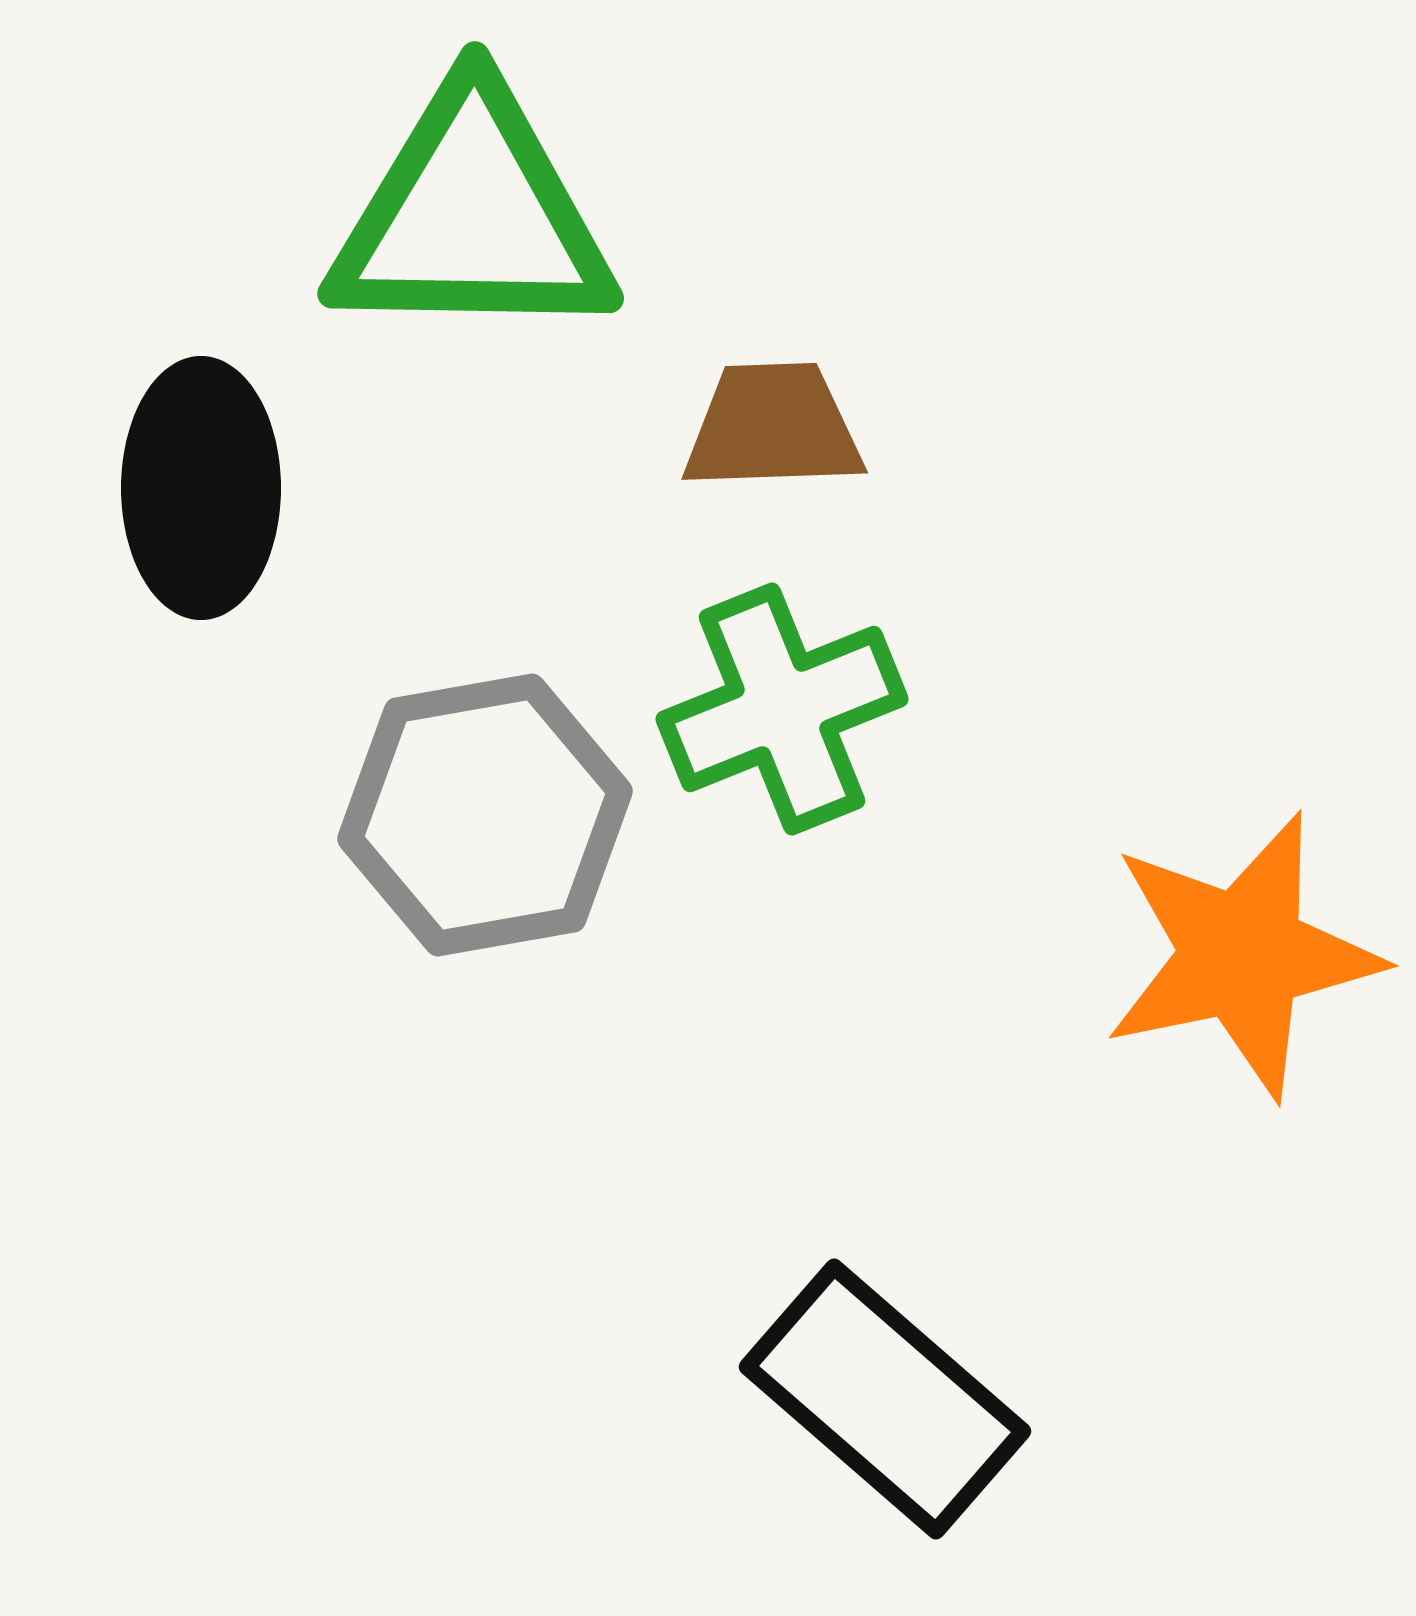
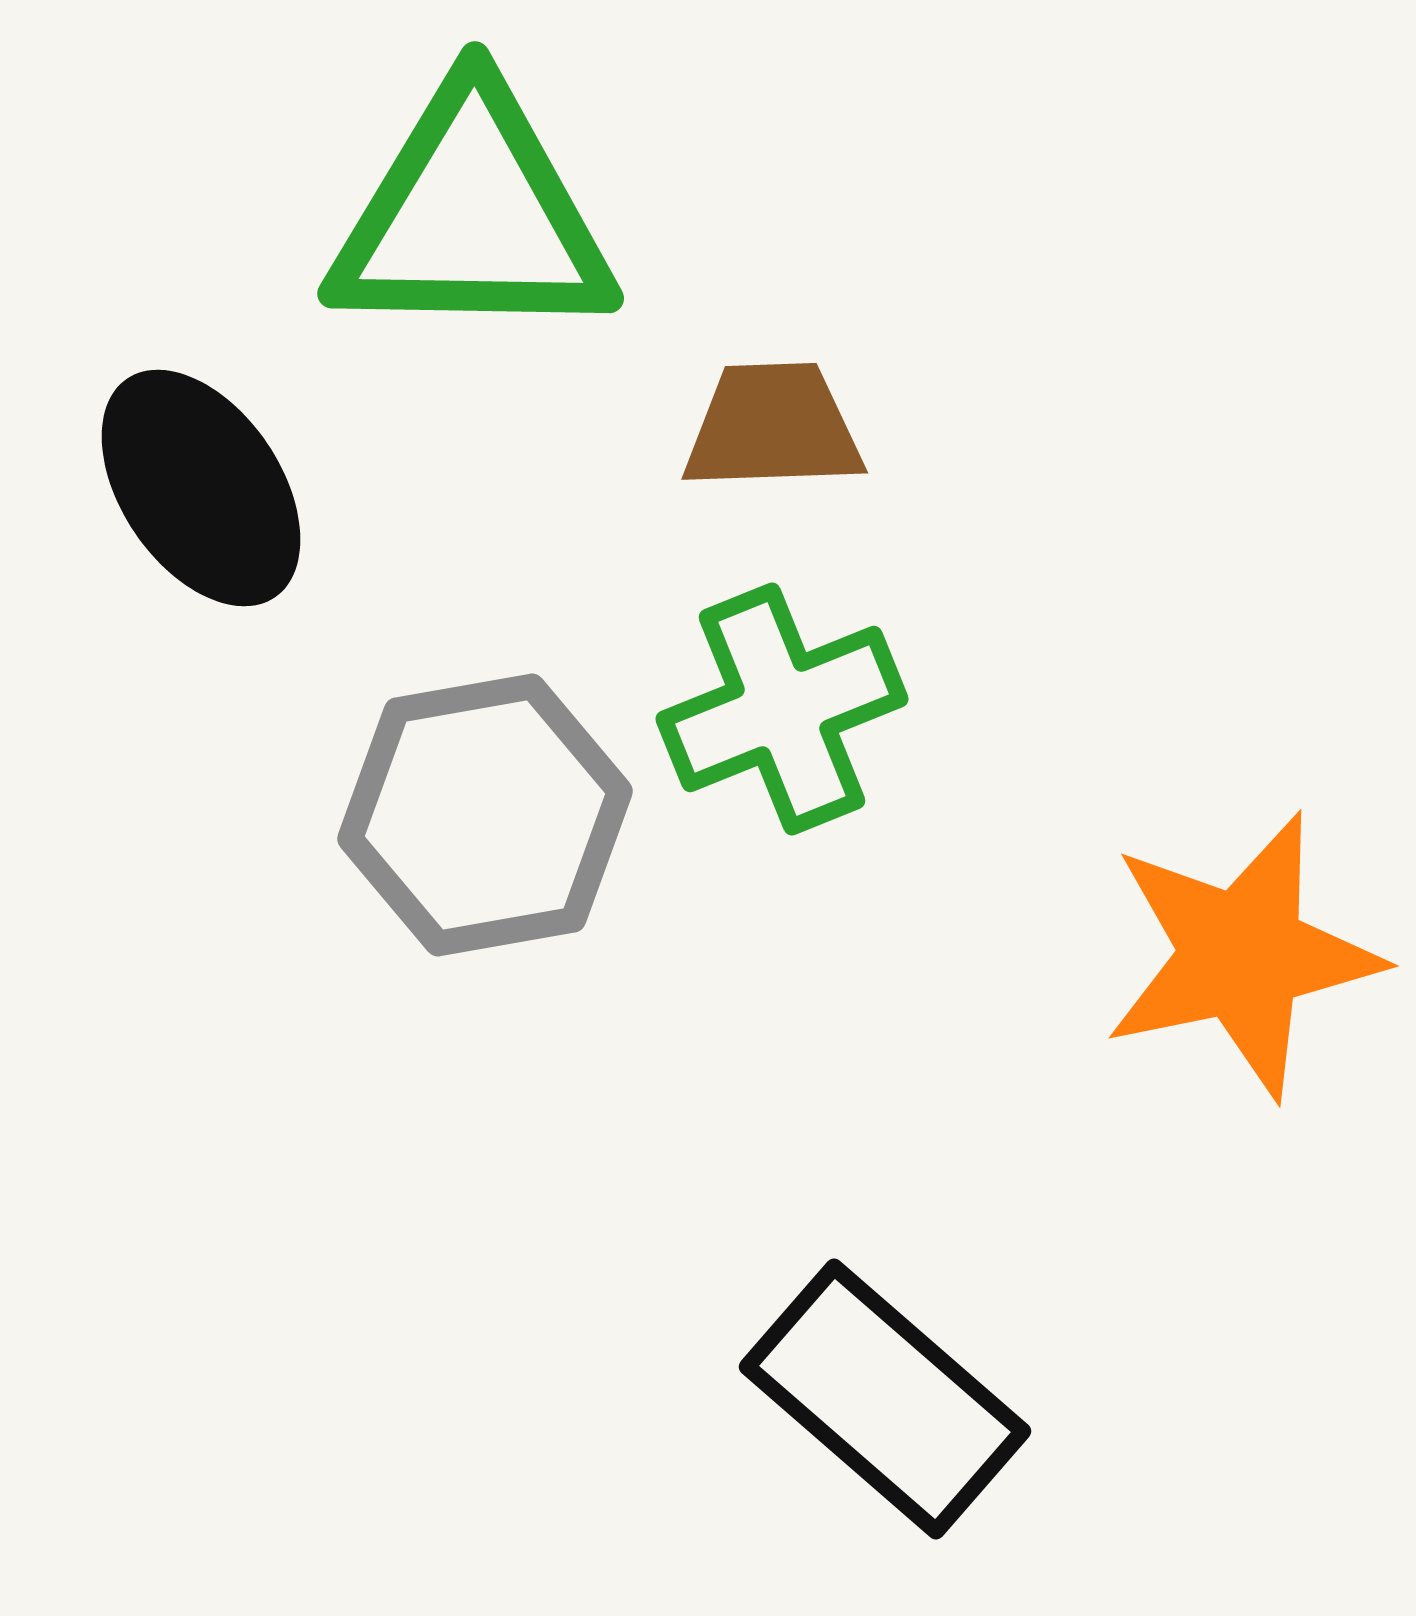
black ellipse: rotated 34 degrees counterclockwise
